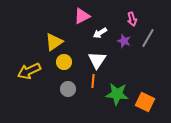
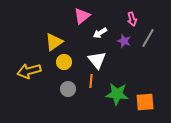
pink triangle: rotated 12 degrees counterclockwise
white triangle: rotated 12 degrees counterclockwise
yellow arrow: rotated 10 degrees clockwise
orange line: moved 2 px left
orange square: rotated 30 degrees counterclockwise
